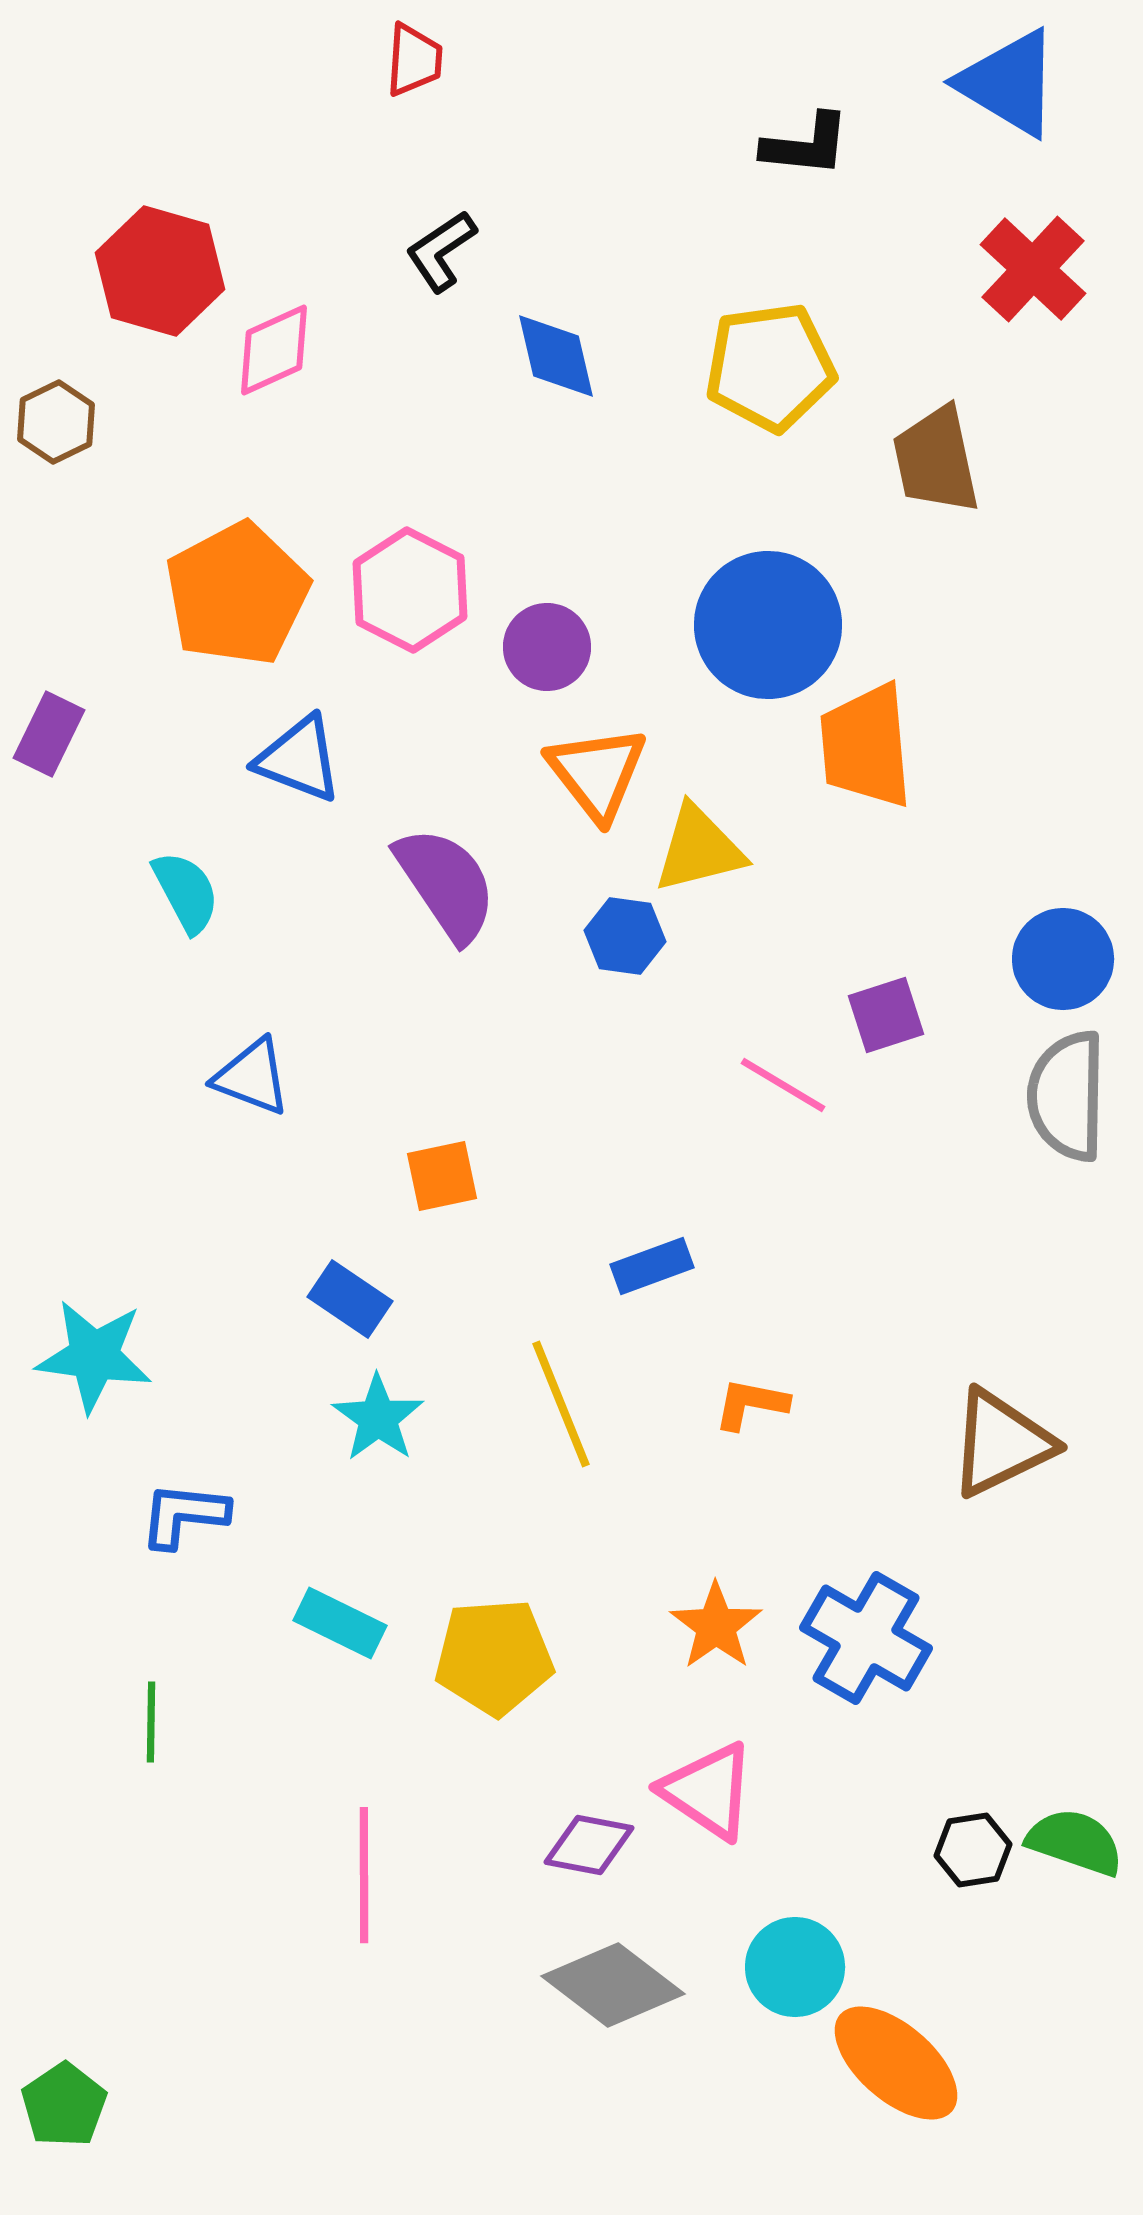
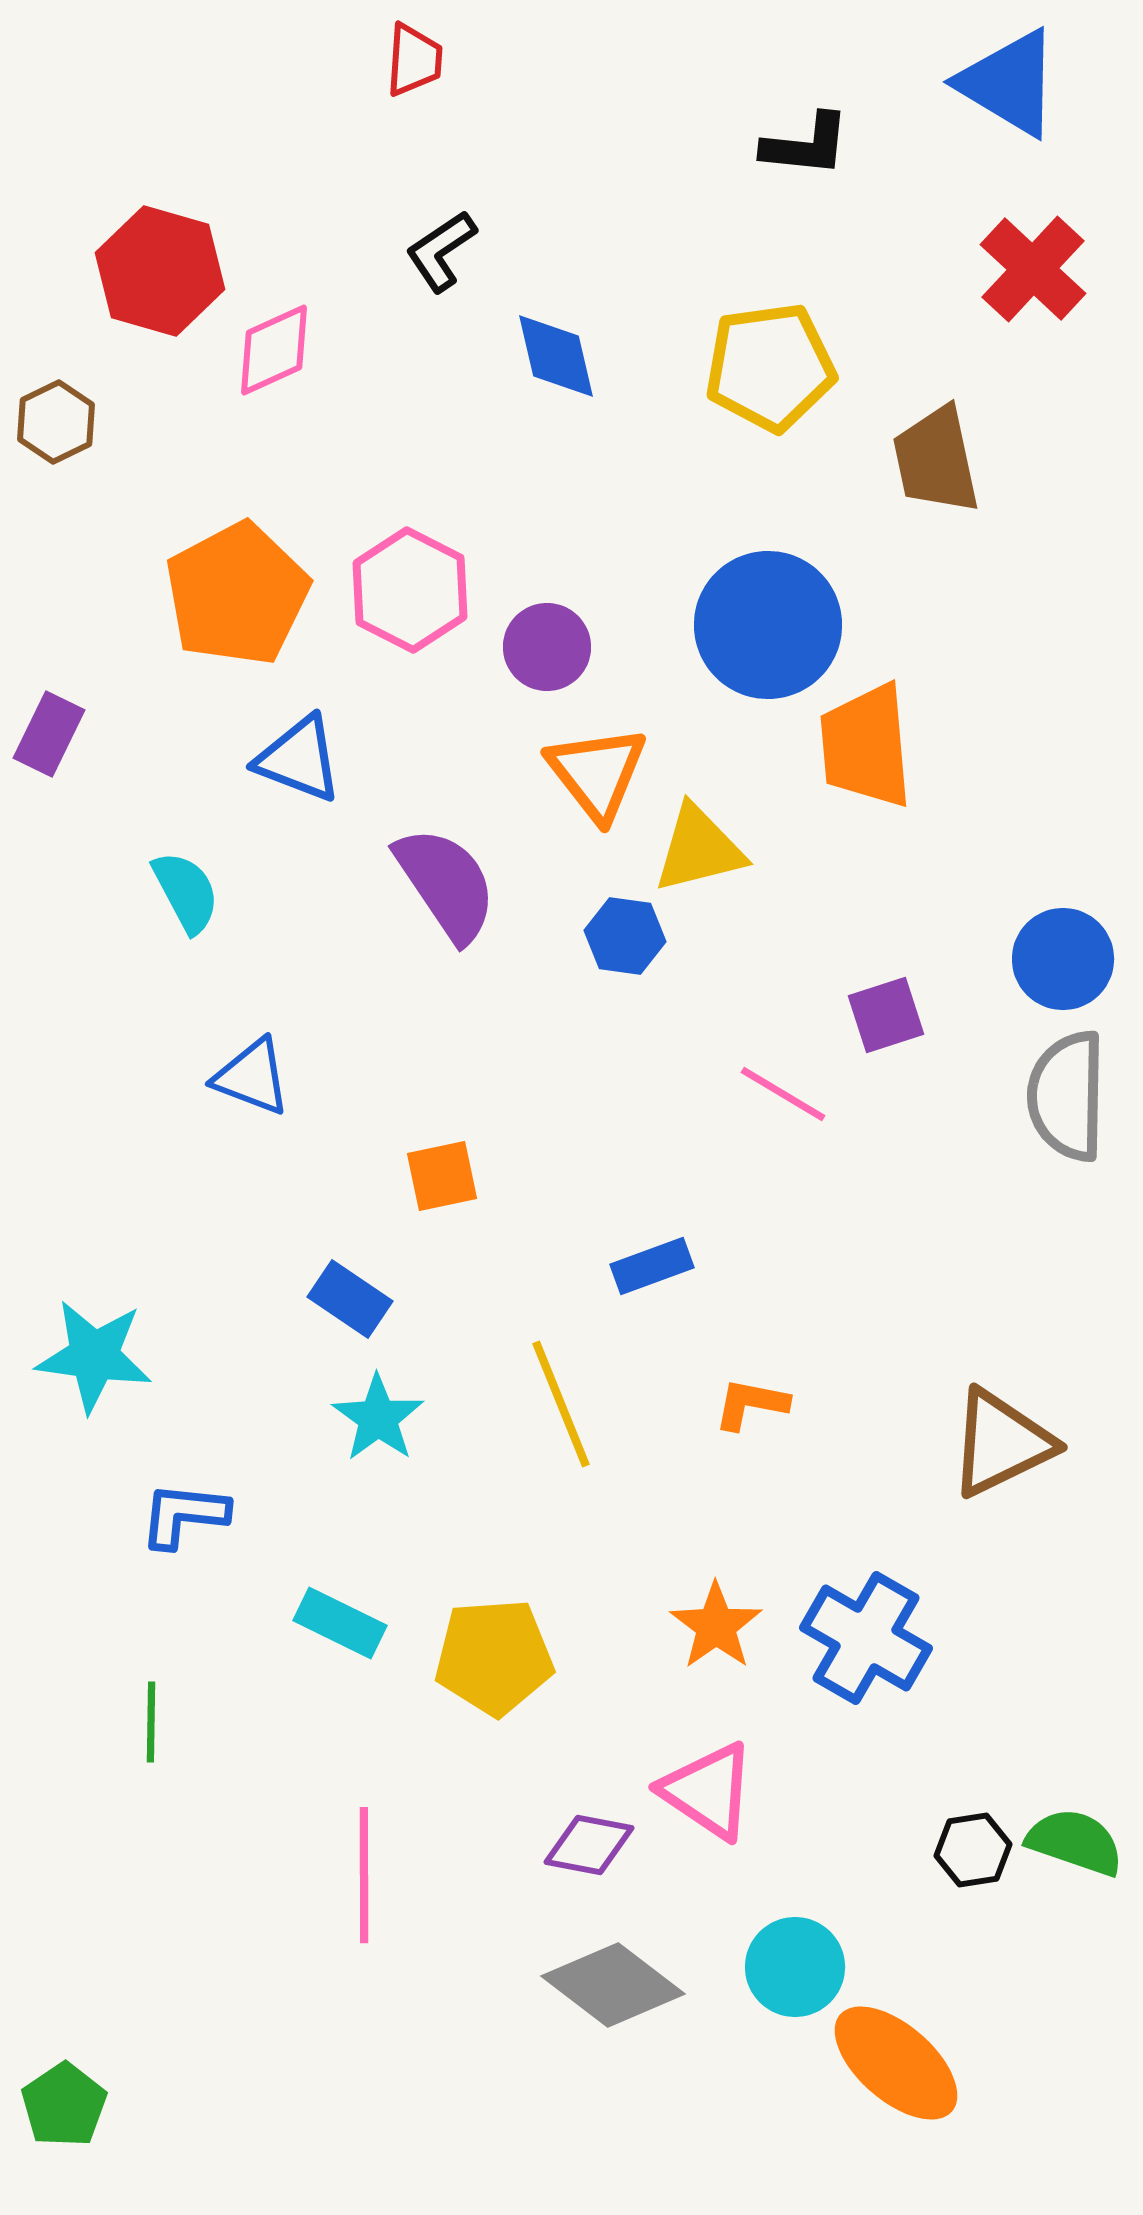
pink line at (783, 1085): moved 9 px down
